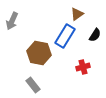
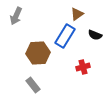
gray arrow: moved 4 px right, 5 px up
black semicircle: rotated 80 degrees clockwise
brown hexagon: moved 1 px left; rotated 15 degrees counterclockwise
